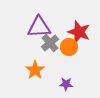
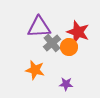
red star: moved 1 px left
gray cross: moved 2 px right
orange star: rotated 24 degrees counterclockwise
